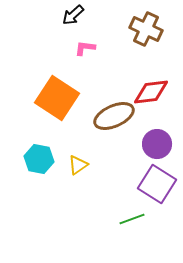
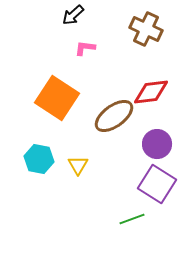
brown ellipse: rotated 12 degrees counterclockwise
yellow triangle: rotated 25 degrees counterclockwise
